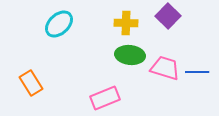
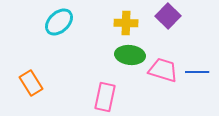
cyan ellipse: moved 2 px up
pink trapezoid: moved 2 px left, 2 px down
pink rectangle: moved 1 px up; rotated 56 degrees counterclockwise
